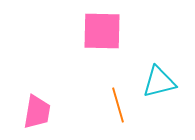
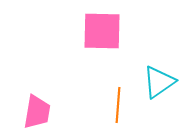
cyan triangle: rotated 21 degrees counterclockwise
orange line: rotated 20 degrees clockwise
